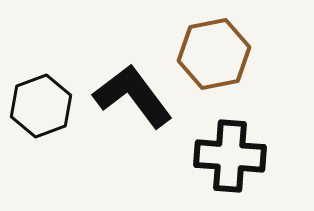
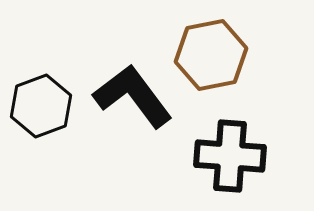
brown hexagon: moved 3 px left, 1 px down
